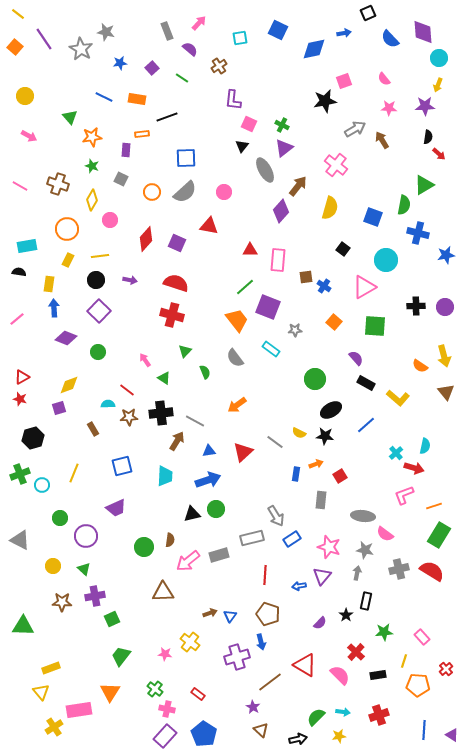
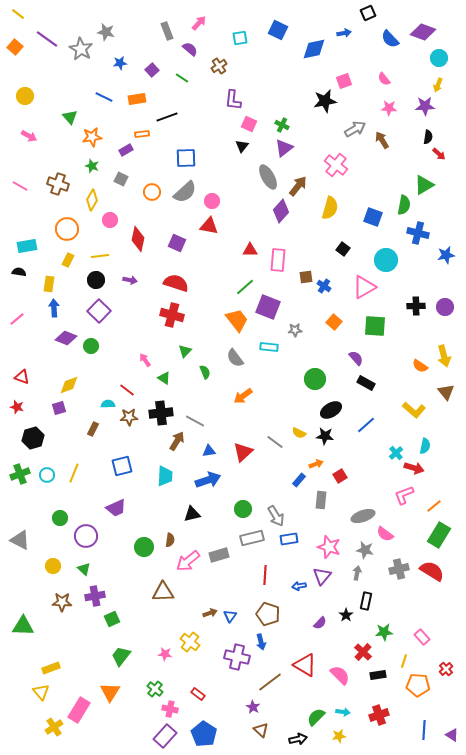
purple diamond at (423, 32): rotated 65 degrees counterclockwise
purple line at (44, 39): moved 3 px right; rotated 20 degrees counterclockwise
purple square at (152, 68): moved 2 px down
orange rectangle at (137, 99): rotated 18 degrees counterclockwise
purple rectangle at (126, 150): rotated 56 degrees clockwise
gray ellipse at (265, 170): moved 3 px right, 7 px down
pink circle at (224, 192): moved 12 px left, 9 px down
red diamond at (146, 239): moved 8 px left; rotated 30 degrees counterclockwise
cyan rectangle at (271, 349): moved 2 px left, 2 px up; rotated 30 degrees counterclockwise
green circle at (98, 352): moved 7 px left, 6 px up
red triangle at (22, 377): rotated 49 degrees clockwise
yellow L-shape at (398, 398): moved 16 px right, 12 px down
red star at (20, 399): moved 3 px left, 8 px down
orange arrow at (237, 405): moved 6 px right, 9 px up
brown rectangle at (93, 429): rotated 56 degrees clockwise
blue rectangle at (296, 474): moved 3 px right, 6 px down; rotated 32 degrees clockwise
cyan circle at (42, 485): moved 5 px right, 10 px up
orange line at (434, 506): rotated 21 degrees counterclockwise
green circle at (216, 509): moved 27 px right
gray ellipse at (363, 516): rotated 25 degrees counterclockwise
blue rectangle at (292, 539): moved 3 px left; rotated 24 degrees clockwise
red cross at (356, 652): moved 7 px right
purple cross at (237, 657): rotated 30 degrees clockwise
pink cross at (167, 709): moved 3 px right
pink rectangle at (79, 710): rotated 50 degrees counterclockwise
